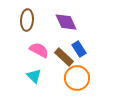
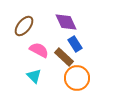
brown ellipse: moved 3 px left, 6 px down; rotated 35 degrees clockwise
blue rectangle: moved 4 px left, 5 px up
